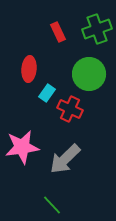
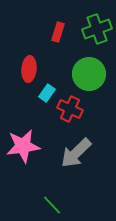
red rectangle: rotated 42 degrees clockwise
pink star: moved 1 px right, 1 px up
gray arrow: moved 11 px right, 6 px up
